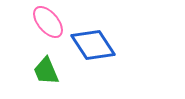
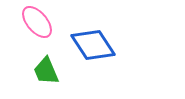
pink ellipse: moved 11 px left
